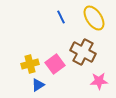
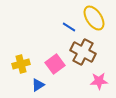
blue line: moved 8 px right, 10 px down; rotated 32 degrees counterclockwise
yellow cross: moved 9 px left
